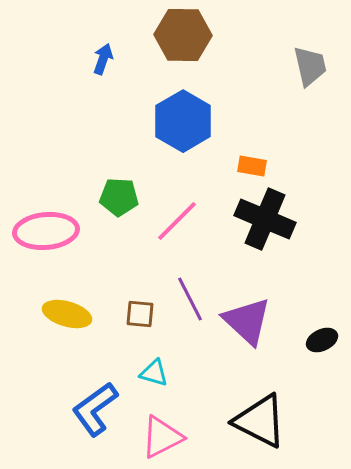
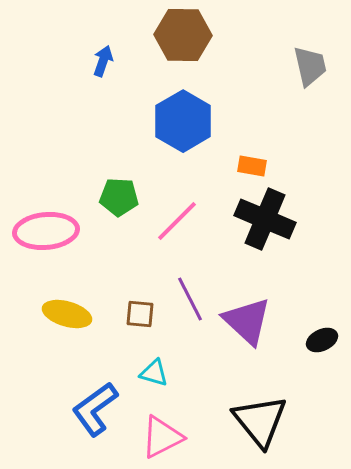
blue arrow: moved 2 px down
black triangle: rotated 24 degrees clockwise
